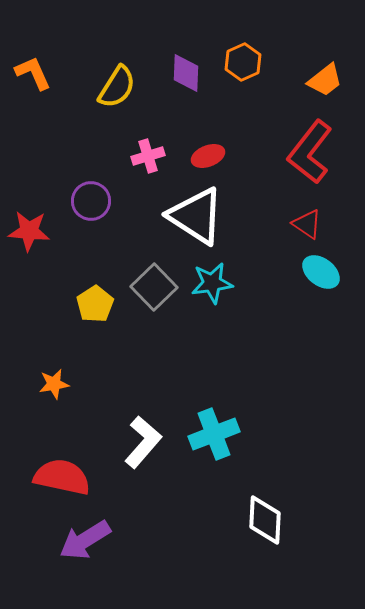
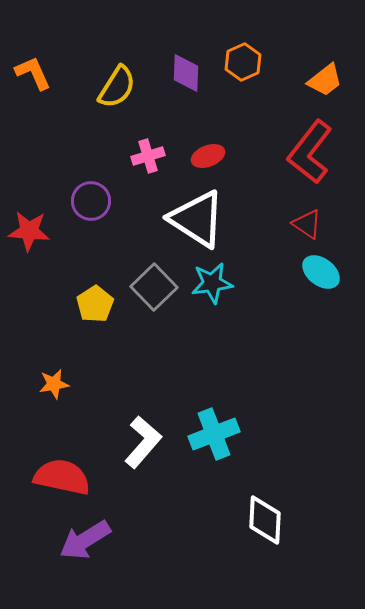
white triangle: moved 1 px right, 3 px down
